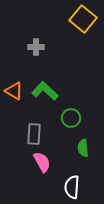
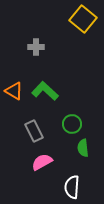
green circle: moved 1 px right, 6 px down
gray rectangle: moved 3 px up; rotated 30 degrees counterclockwise
pink semicircle: rotated 90 degrees counterclockwise
